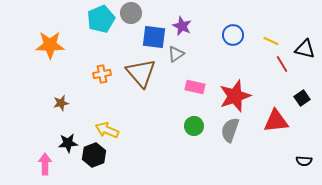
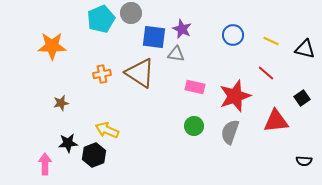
purple star: moved 3 px down
orange star: moved 2 px right, 1 px down
gray triangle: rotated 42 degrees clockwise
red line: moved 16 px left, 9 px down; rotated 18 degrees counterclockwise
brown triangle: moved 1 px left; rotated 16 degrees counterclockwise
gray semicircle: moved 2 px down
